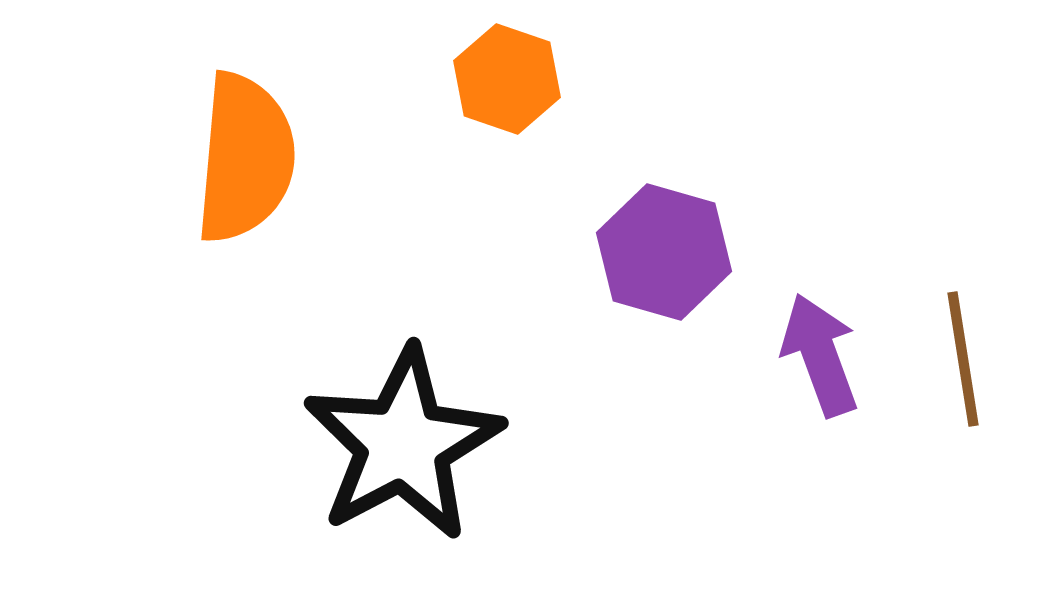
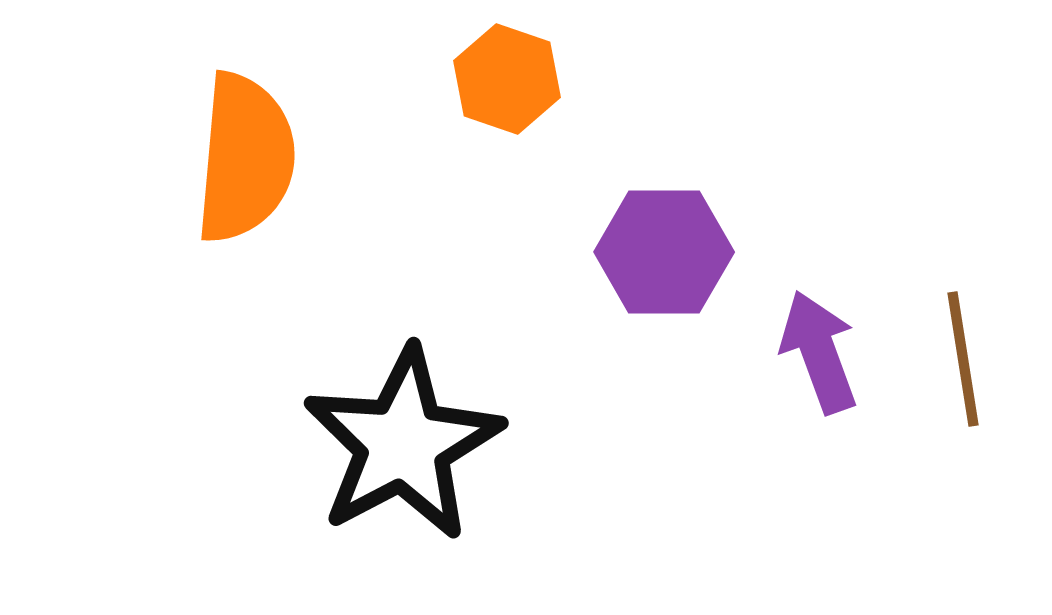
purple hexagon: rotated 16 degrees counterclockwise
purple arrow: moved 1 px left, 3 px up
